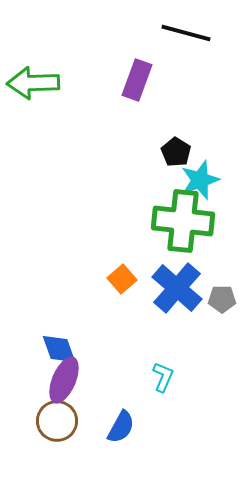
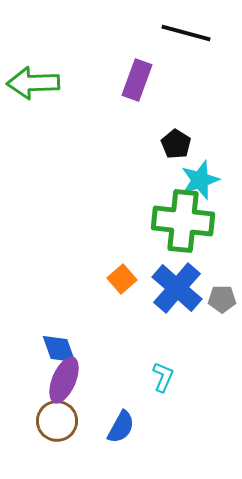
black pentagon: moved 8 px up
